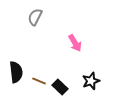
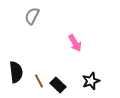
gray semicircle: moved 3 px left, 1 px up
brown line: rotated 40 degrees clockwise
black rectangle: moved 2 px left, 2 px up
